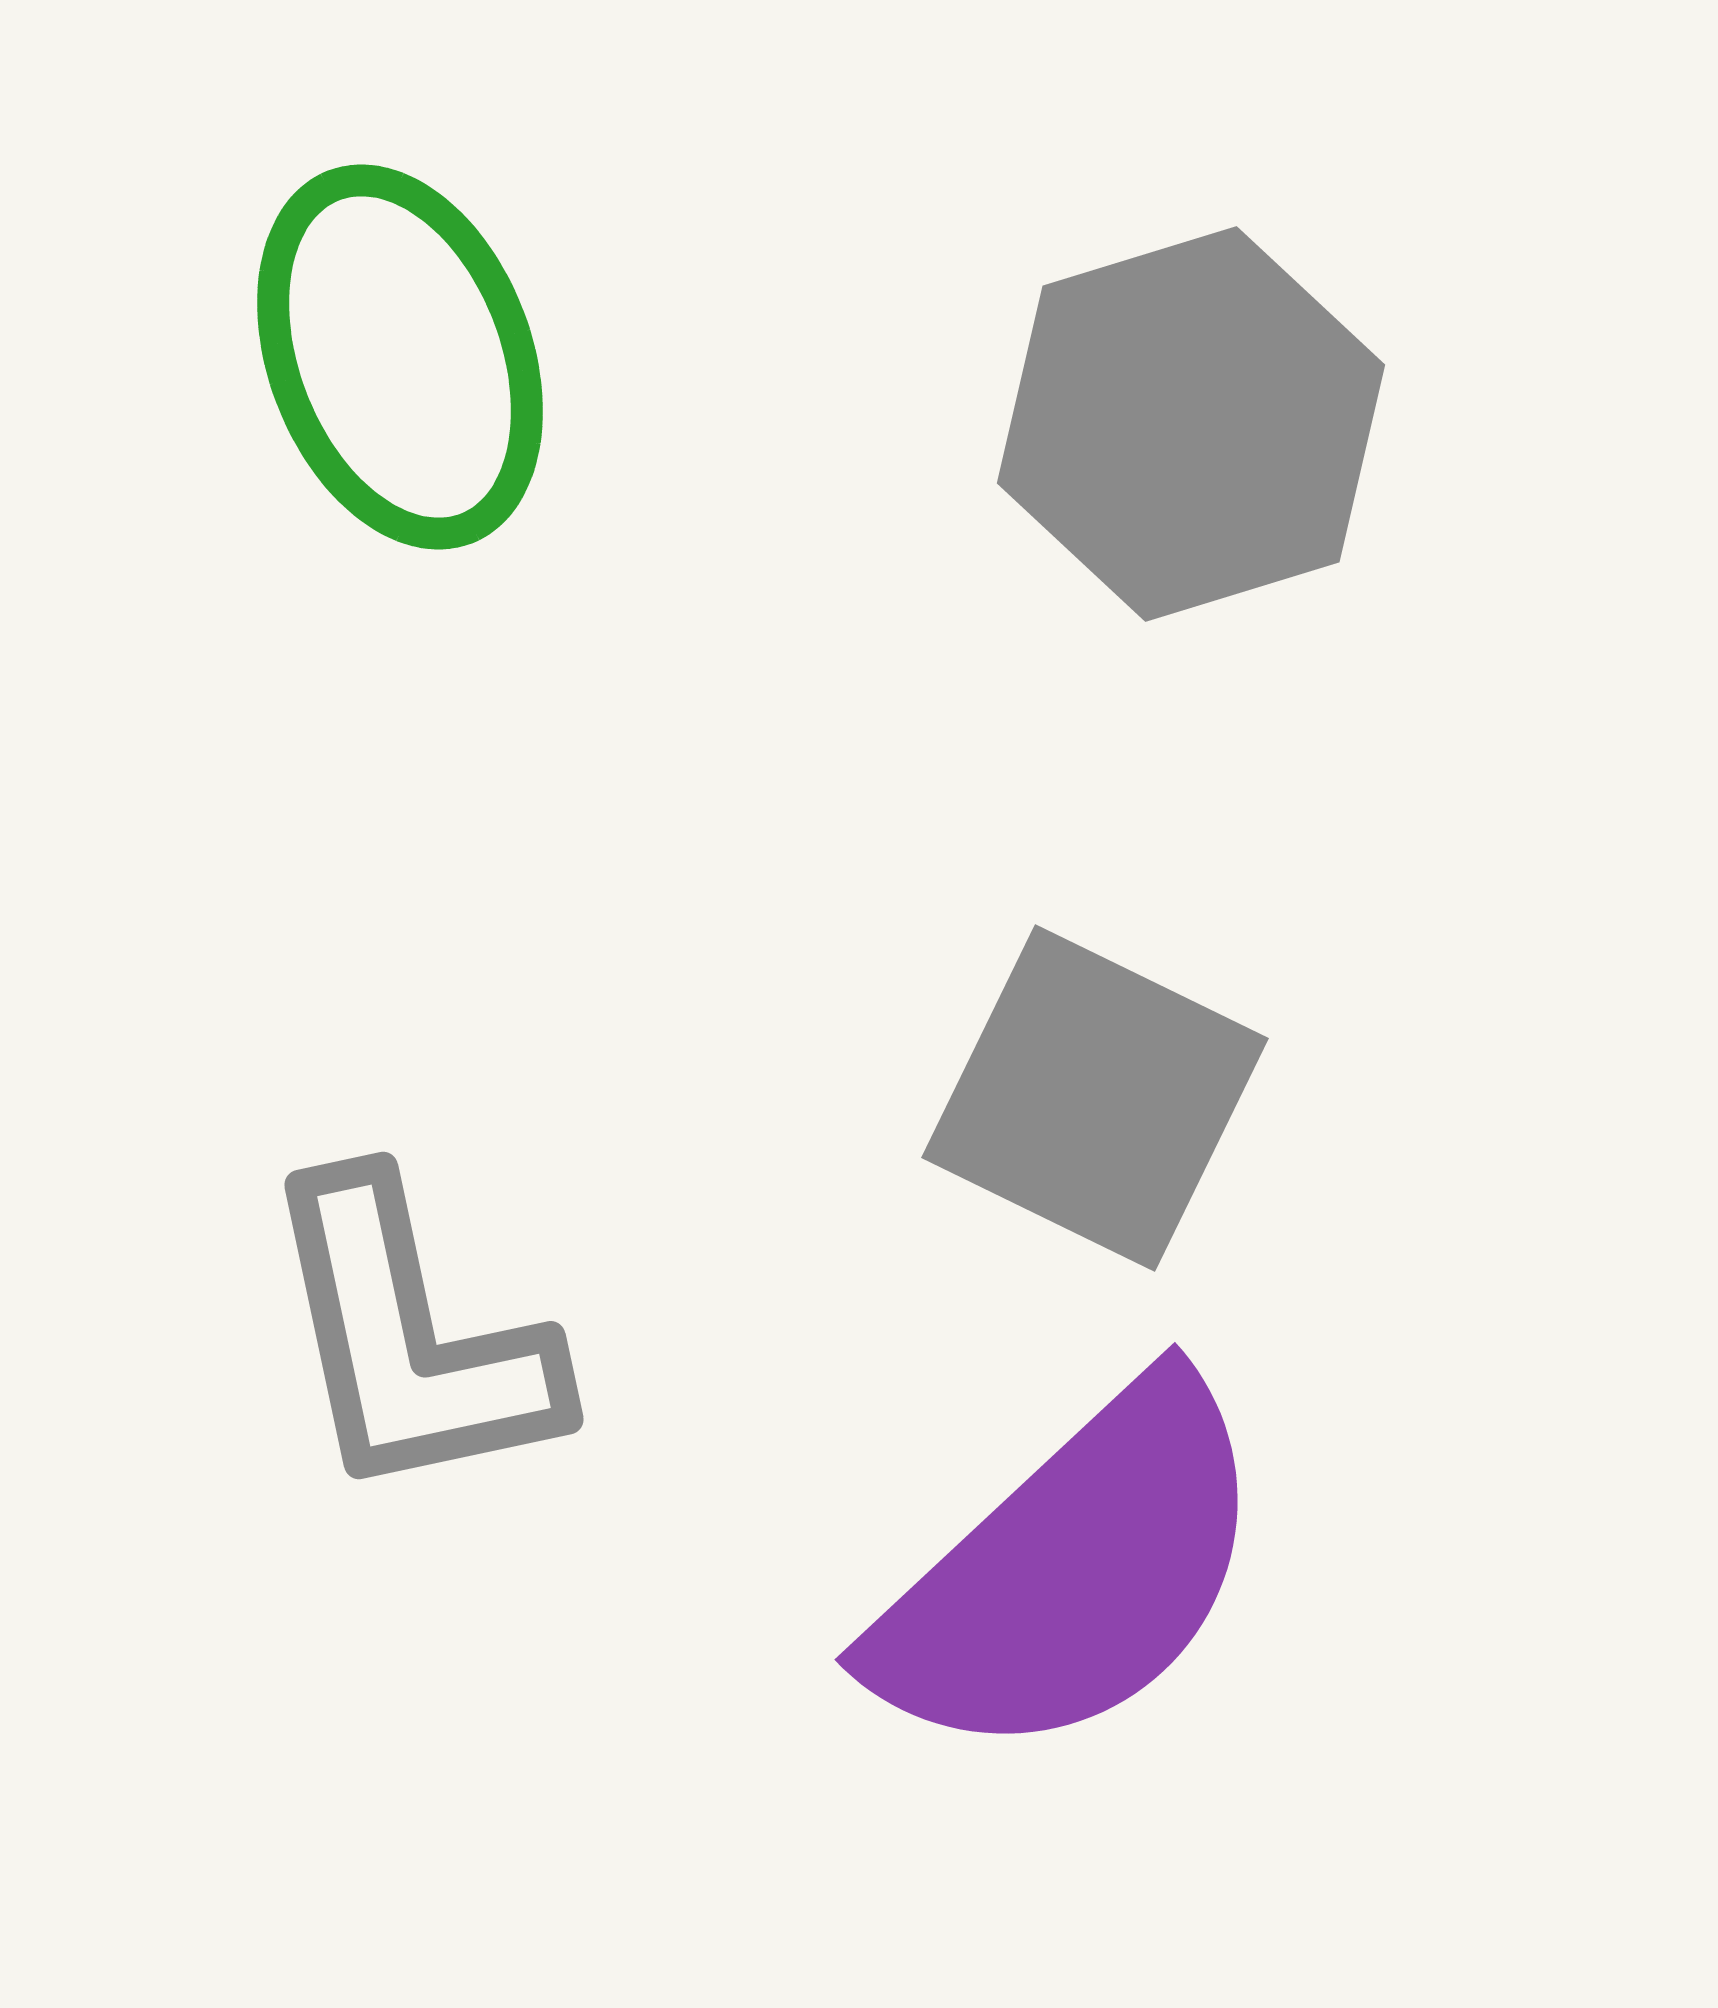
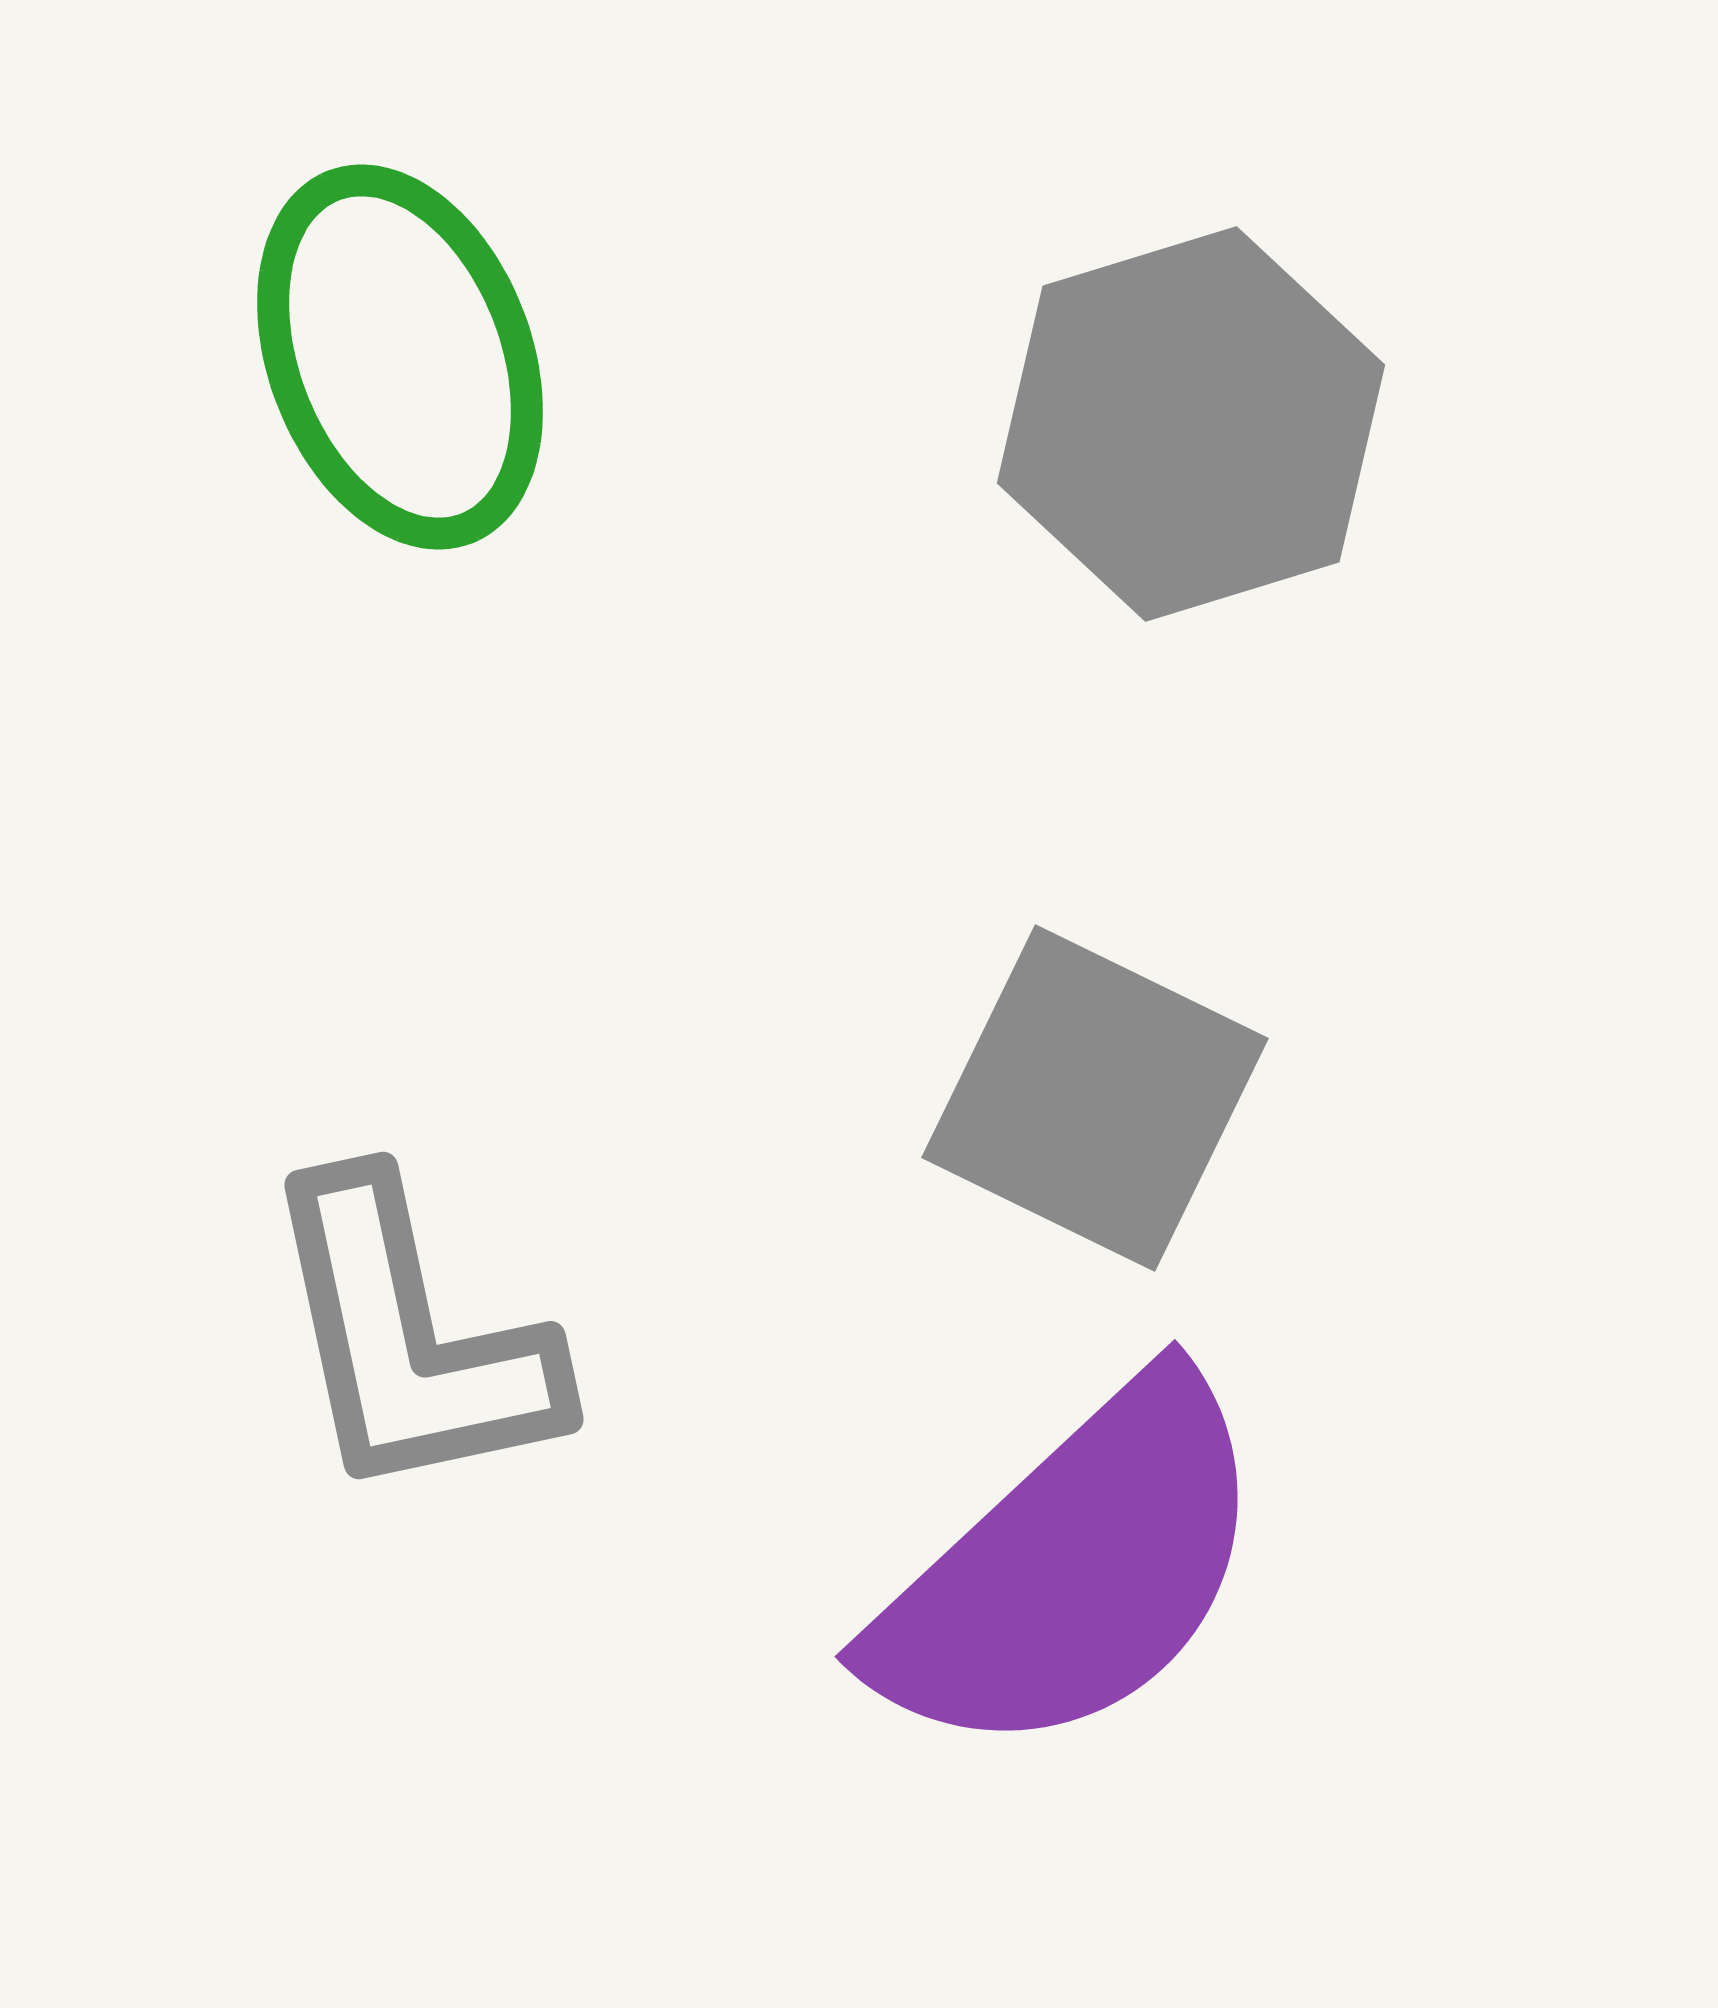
purple semicircle: moved 3 px up
